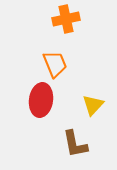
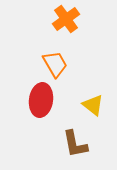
orange cross: rotated 24 degrees counterclockwise
orange trapezoid: rotated 8 degrees counterclockwise
yellow triangle: rotated 35 degrees counterclockwise
